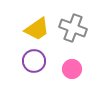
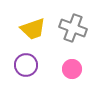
yellow trapezoid: moved 4 px left; rotated 16 degrees clockwise
purple circle: moved 8 px left, 4 px down
